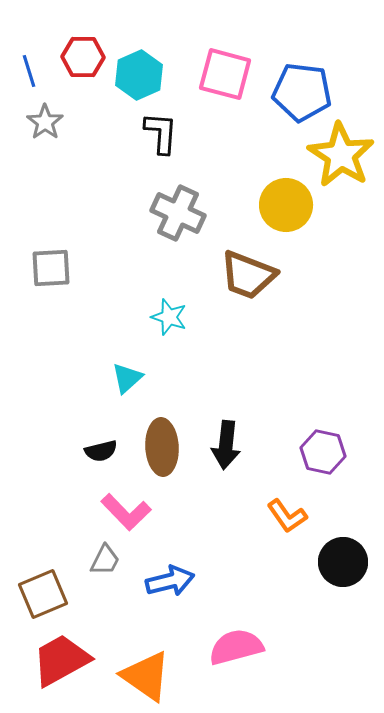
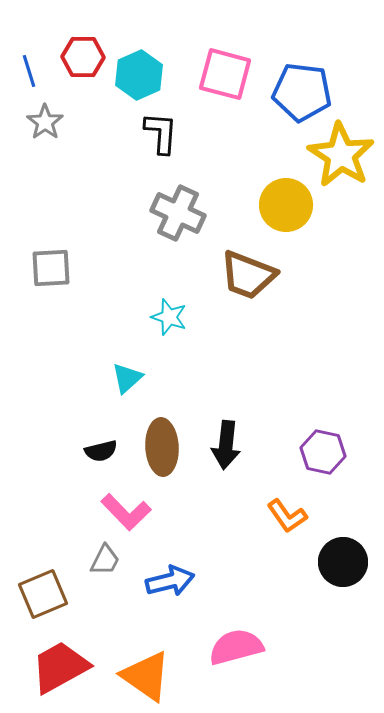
red trapezoid: moved 1 px left, 7 px down
